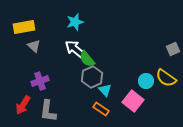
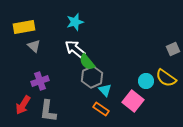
green semicircle: moved 3 px down
